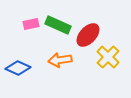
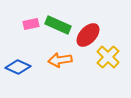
blue diamond: moved 1 px up
